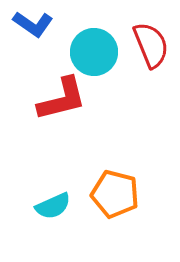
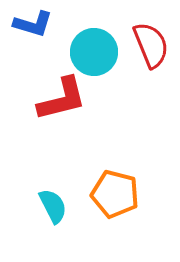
blue L-shape: rotated 18 degrees counterclockwise
cyan semicircle: rotated 93 degrees counterclockwise
